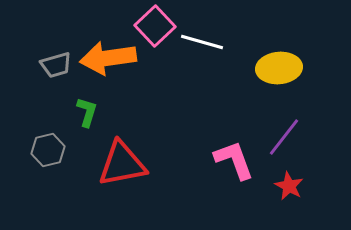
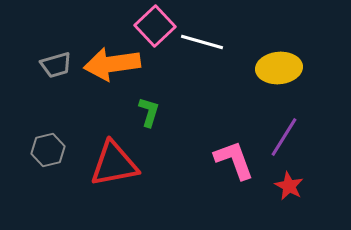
orange arrow: moved 4 px right, 6 px down
green L-shape: moved 62 px right
purple line: rotated 6 degrees counterclockwise
red triangle: moved 8 px left
